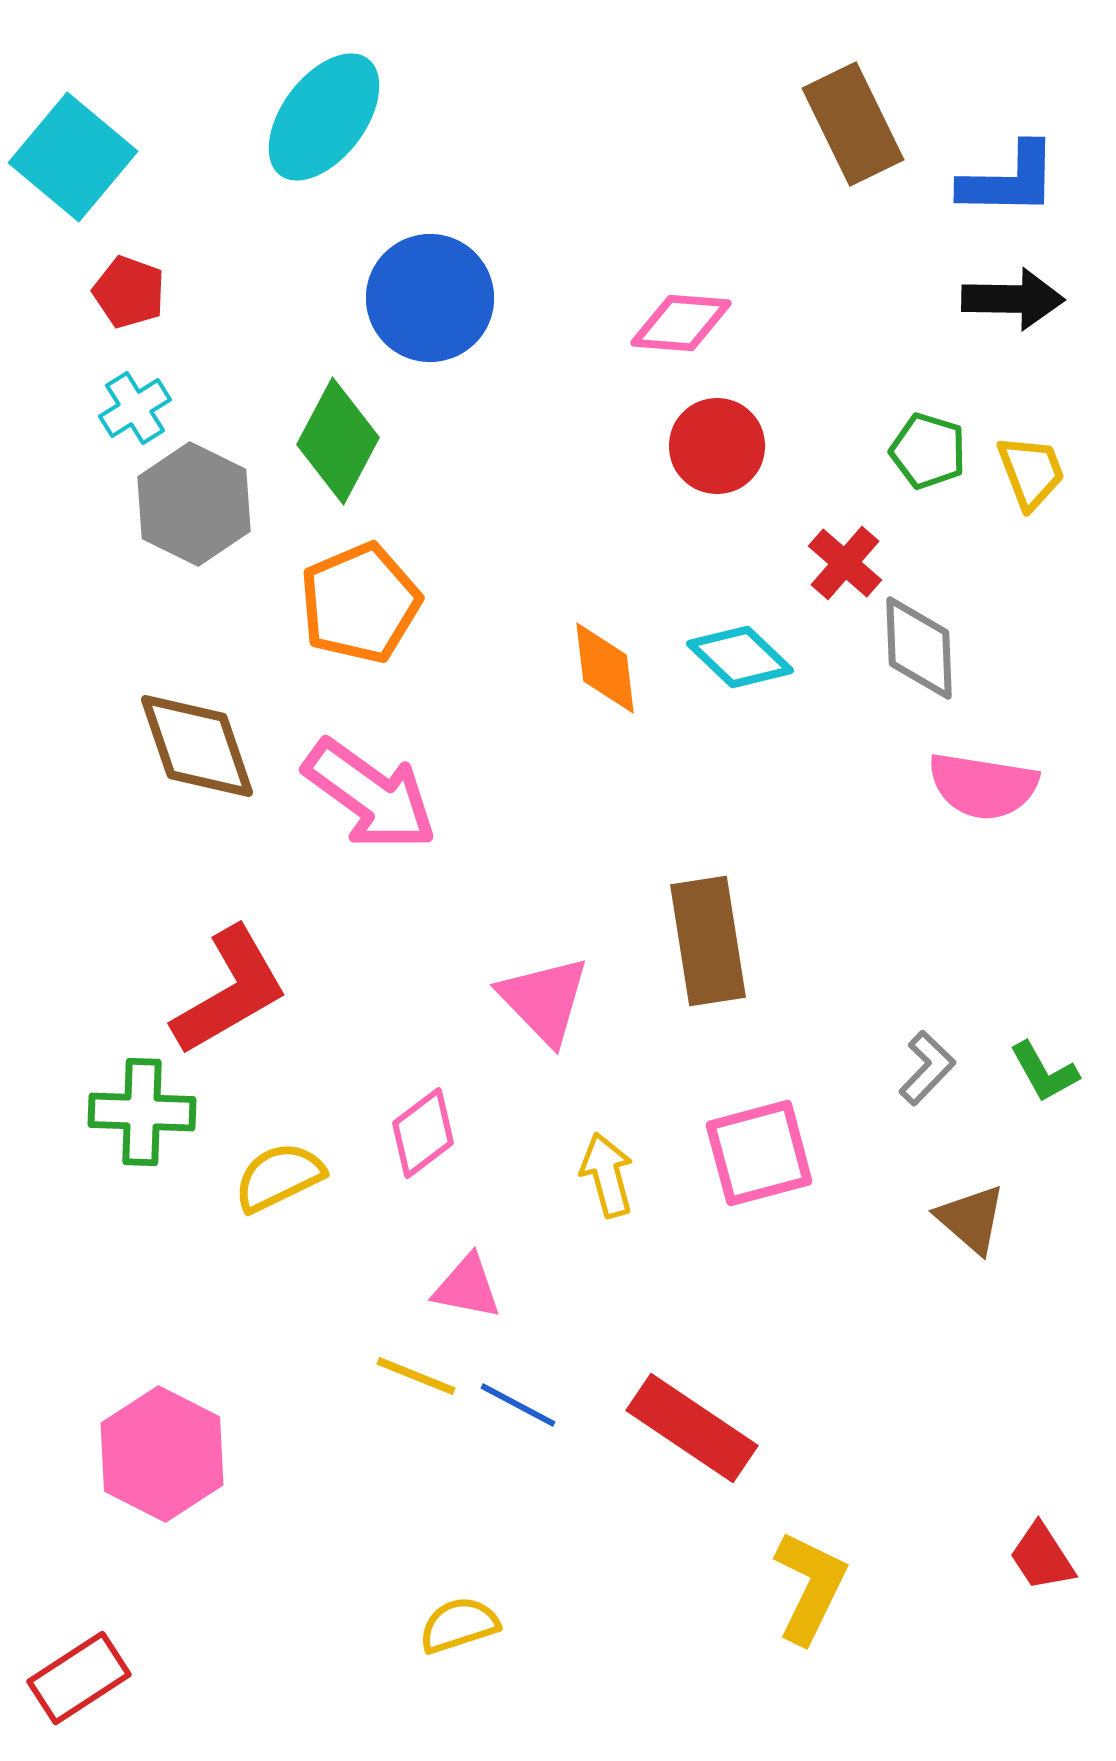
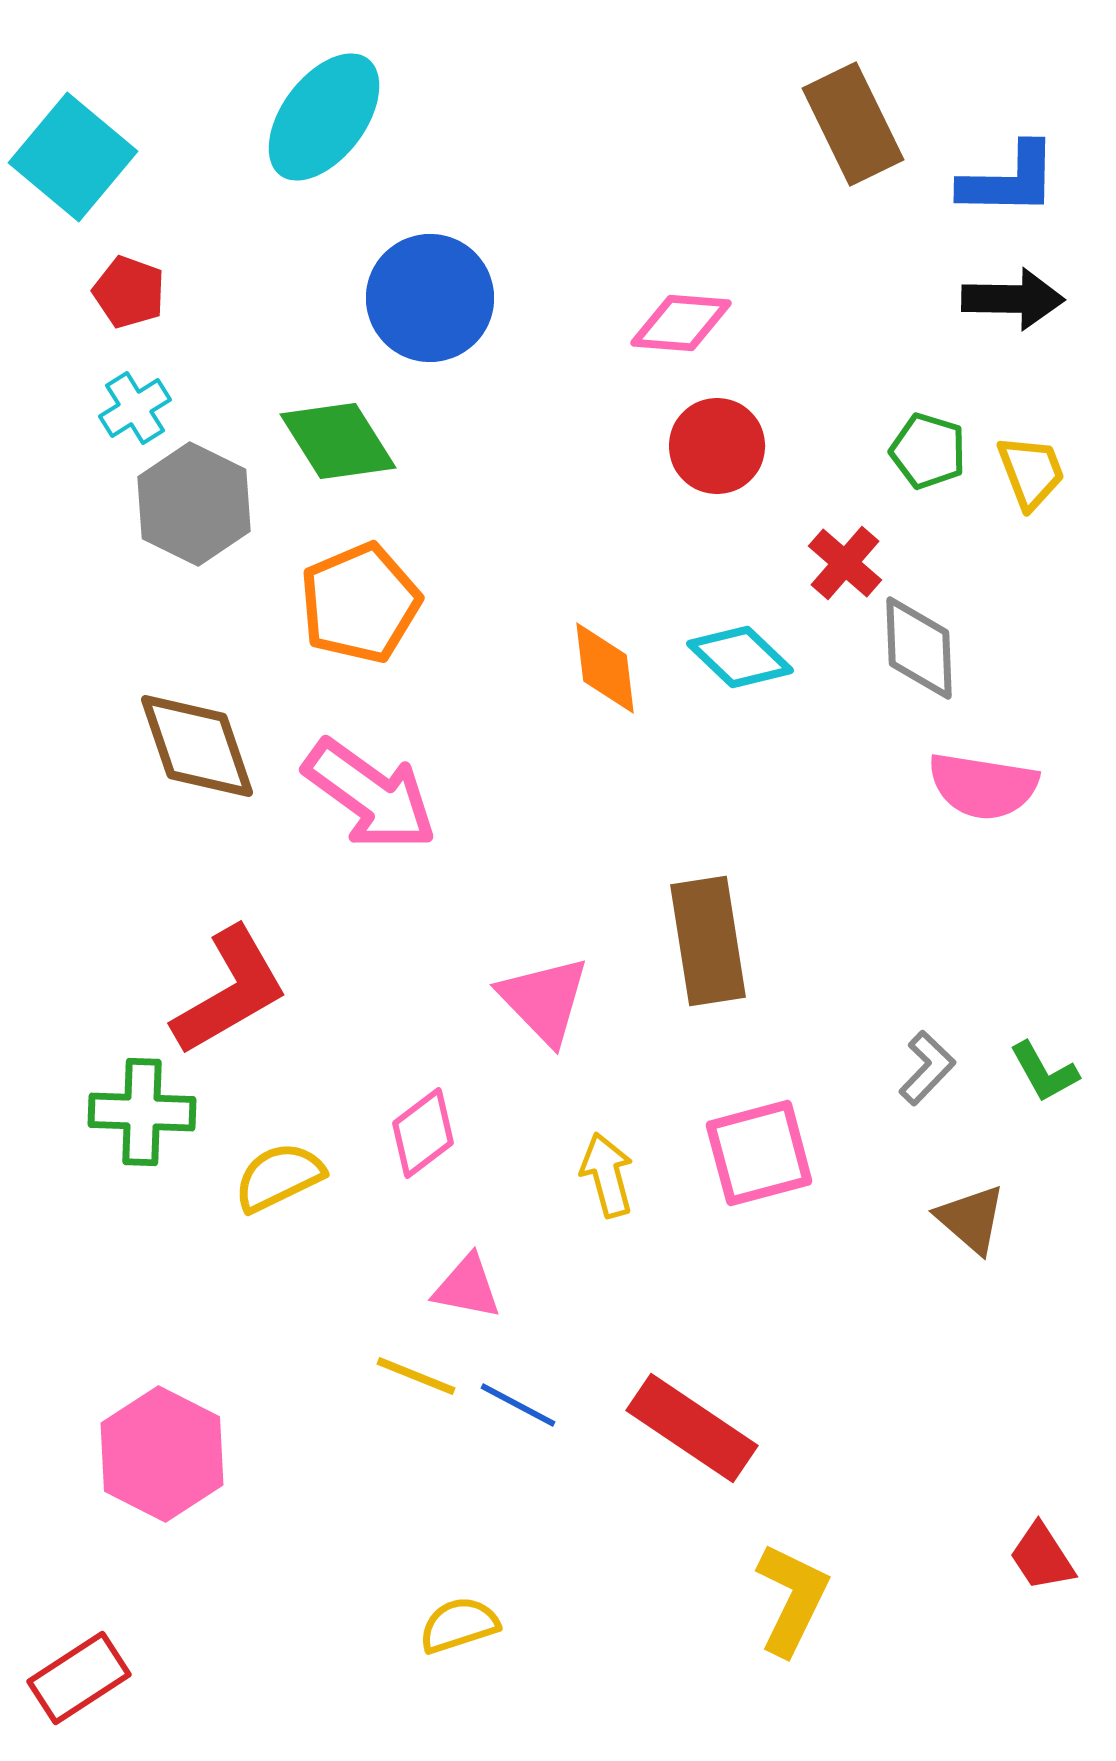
green diamond at (338, 441): rotated 60 degrees counterclockwise
yellow L-shape at (810, 1587): moved 18 px left, 12 px down
